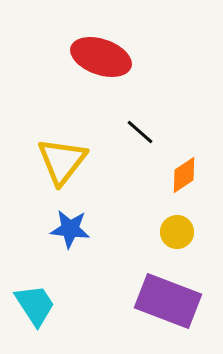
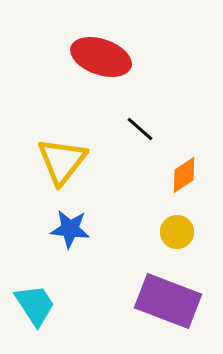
black line: moved 3 px up
